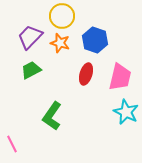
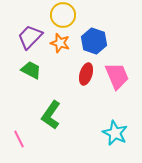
yellow circle: moved 1 px right, 1 px up
blue hexagon: moved 1 px left, 1 px down
green trapezoid: rotated 55 degrees clockwise
pink trapezoid: moved 3 px left, 1 px up; rotated 36 degrees counterclockwise
cyan star: moved 11 px left, 21 px down
green L-shape: moved 1 px left, 1 px up
pink line: moved 7 px right, 5 px up
